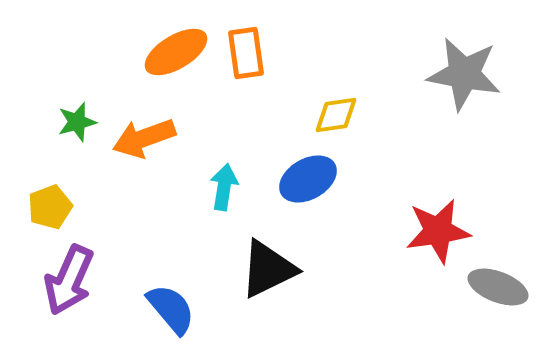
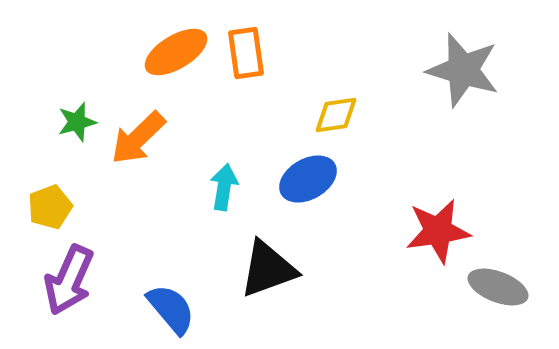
gray star: moved 1 px left, 4 px up; rotated 6 degrees clockwise
orange arrow: moved 6 px left; rotated 24 degrees counterclockwise
black triangle: rotated 6 degrees clockwise
